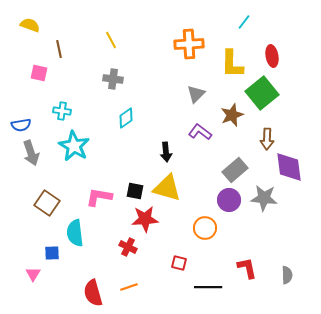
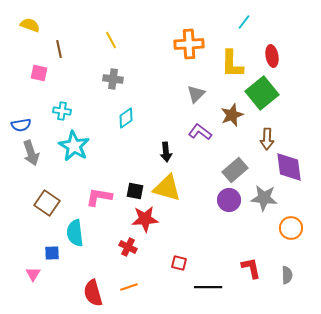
orange circle: moved 86 px right
red L-shape: moved 4 px right
